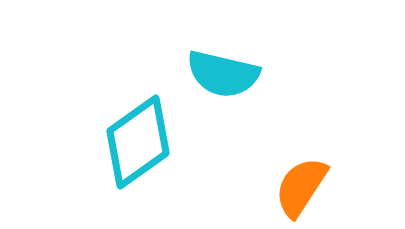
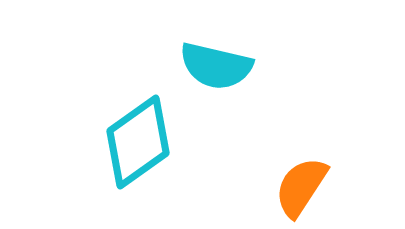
cyan semicircle: moved 7 px left, 8 px up
